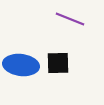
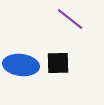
purple line: rotated 16 degrees clockwise
